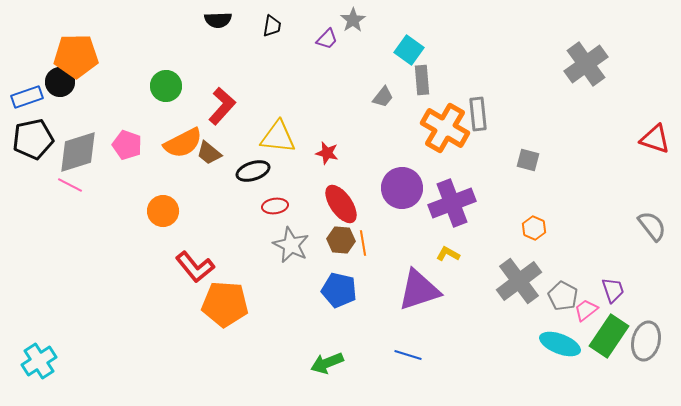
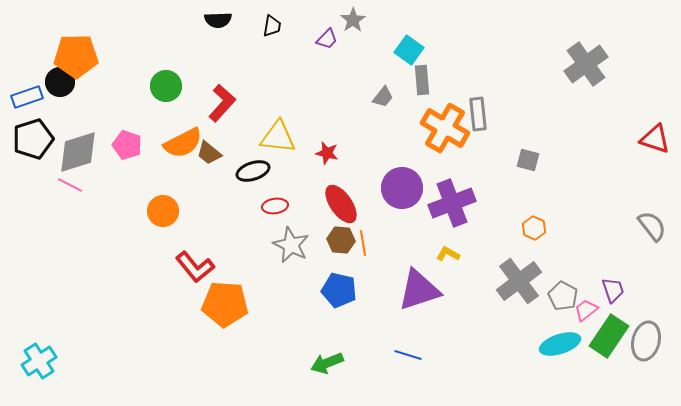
red L-shape at (222, 106): moved 3 px up
black pentagon at (33, 139): rotated 6 degrees counterclockwise
cyan ellipse at (560, 344): rotated 39 degrees counterclockwise
